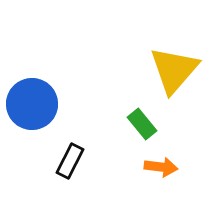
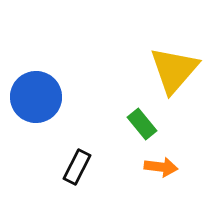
blue circle: moved 4 px right, 7 px up
black rectangle: moved 7 px right, 6 px down
